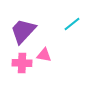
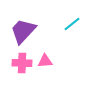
pink triangle: moved 1 px right, 6 px down; rotated 14 degrees counterclockwise
